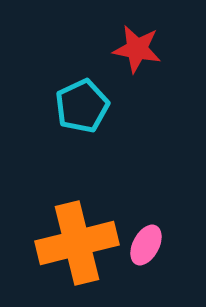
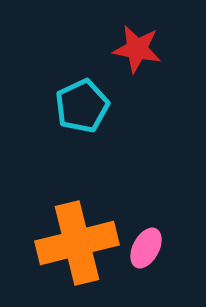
pink ellipse: moved 3 px down
